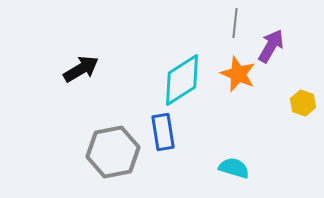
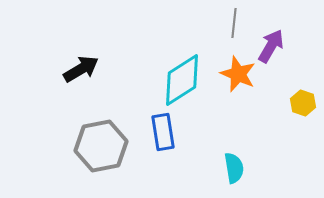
gray line: moved 1 px left
gray hexagon: moved 12 px left, 6 px up
cyan semicircle: rotated 64 degrees clockwise
